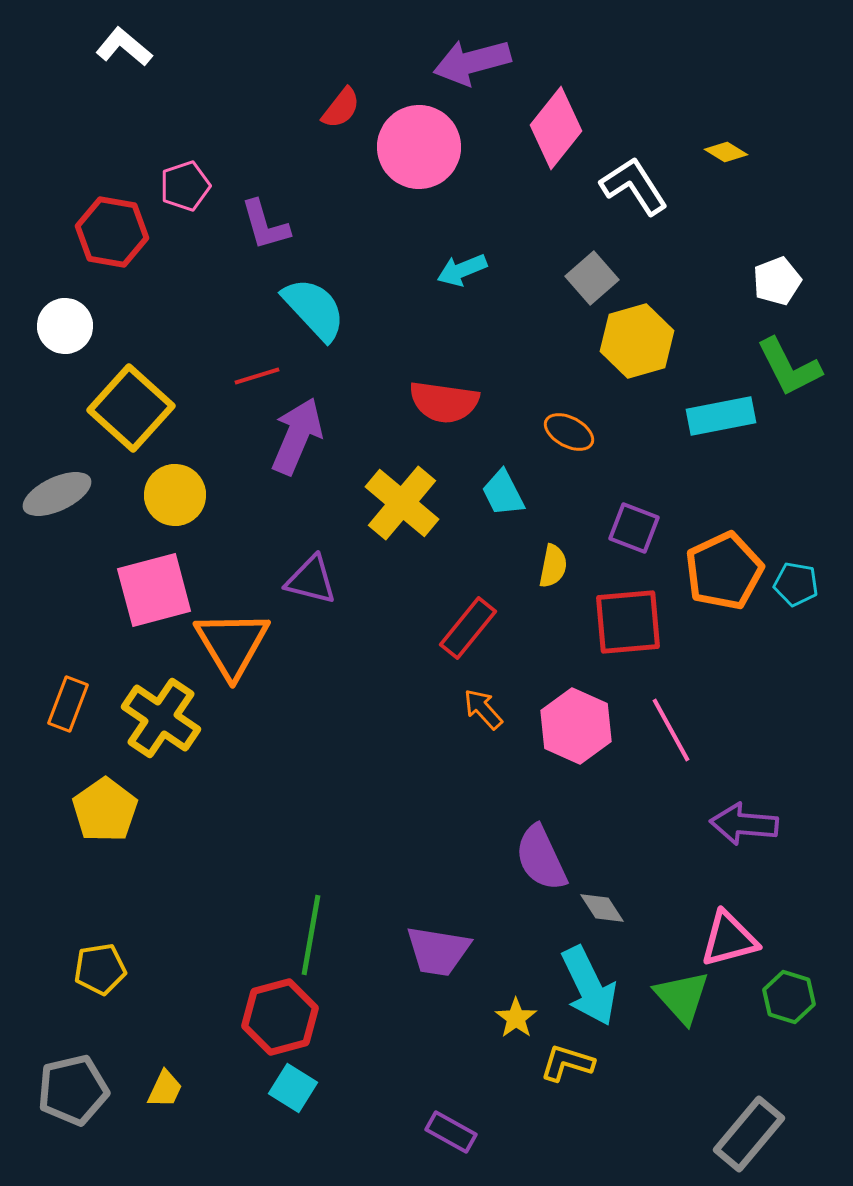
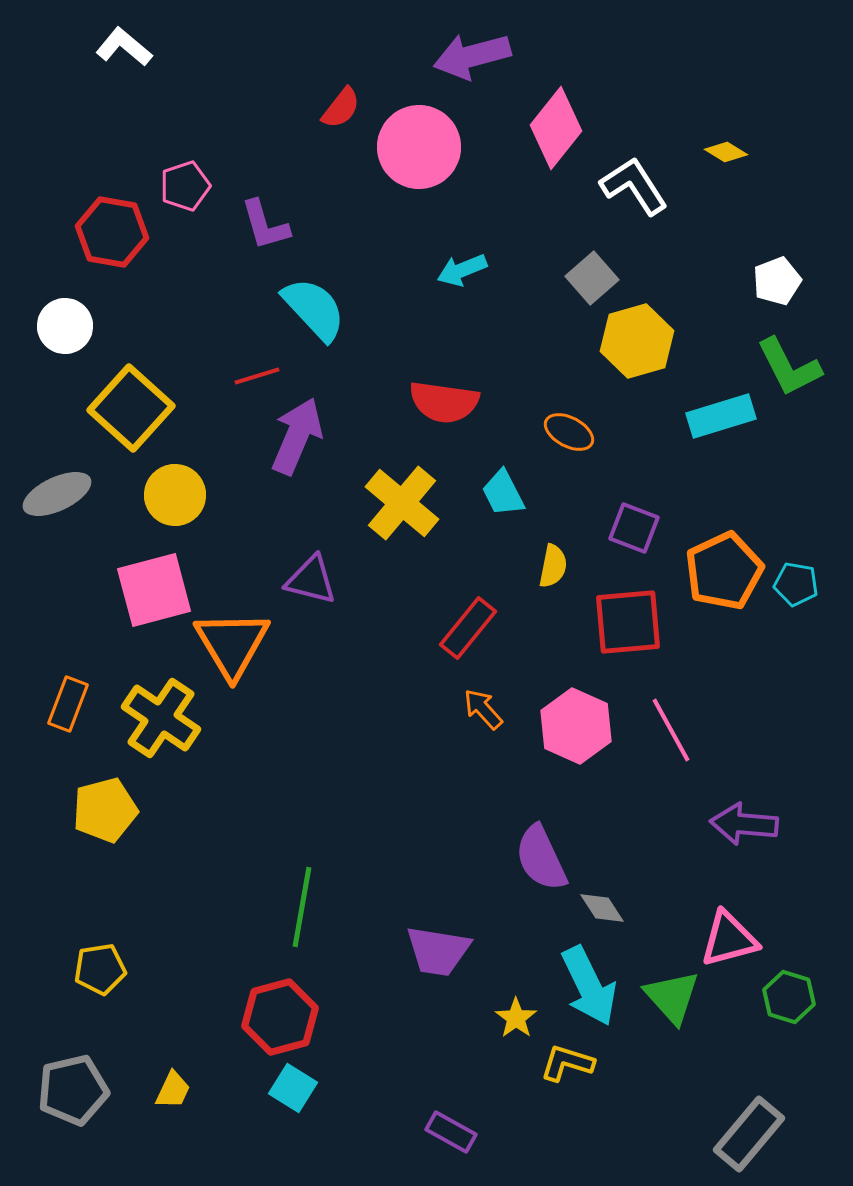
purple arrow at (472, 62): moved 6 px up
cyan rectangle at (721, 416): rotated 6 degrees counterclockwise
yellow pentagon at (105, 810): rotated 20 degrees clockwise
green line at (311, 935): moved 9 px left, 28 px up
green triangle at (682, 997): moved 10 px left
yellow trapezoid at (165, 1089): moved 8 px right, 1 px down
